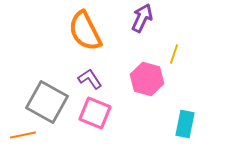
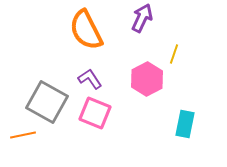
orange semicircle: moved 1 px right, 1 px up
pink hexagon: rotated 16 degrees clockwise
